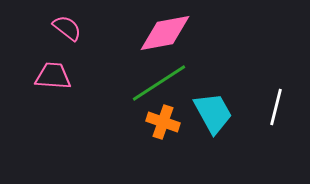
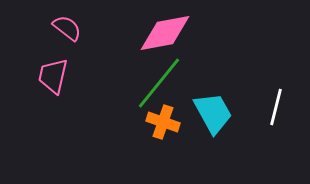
pink trapezoid: rotated 81 degrees counterclockwise
green line: rotated 18 degrees counterclockwise
